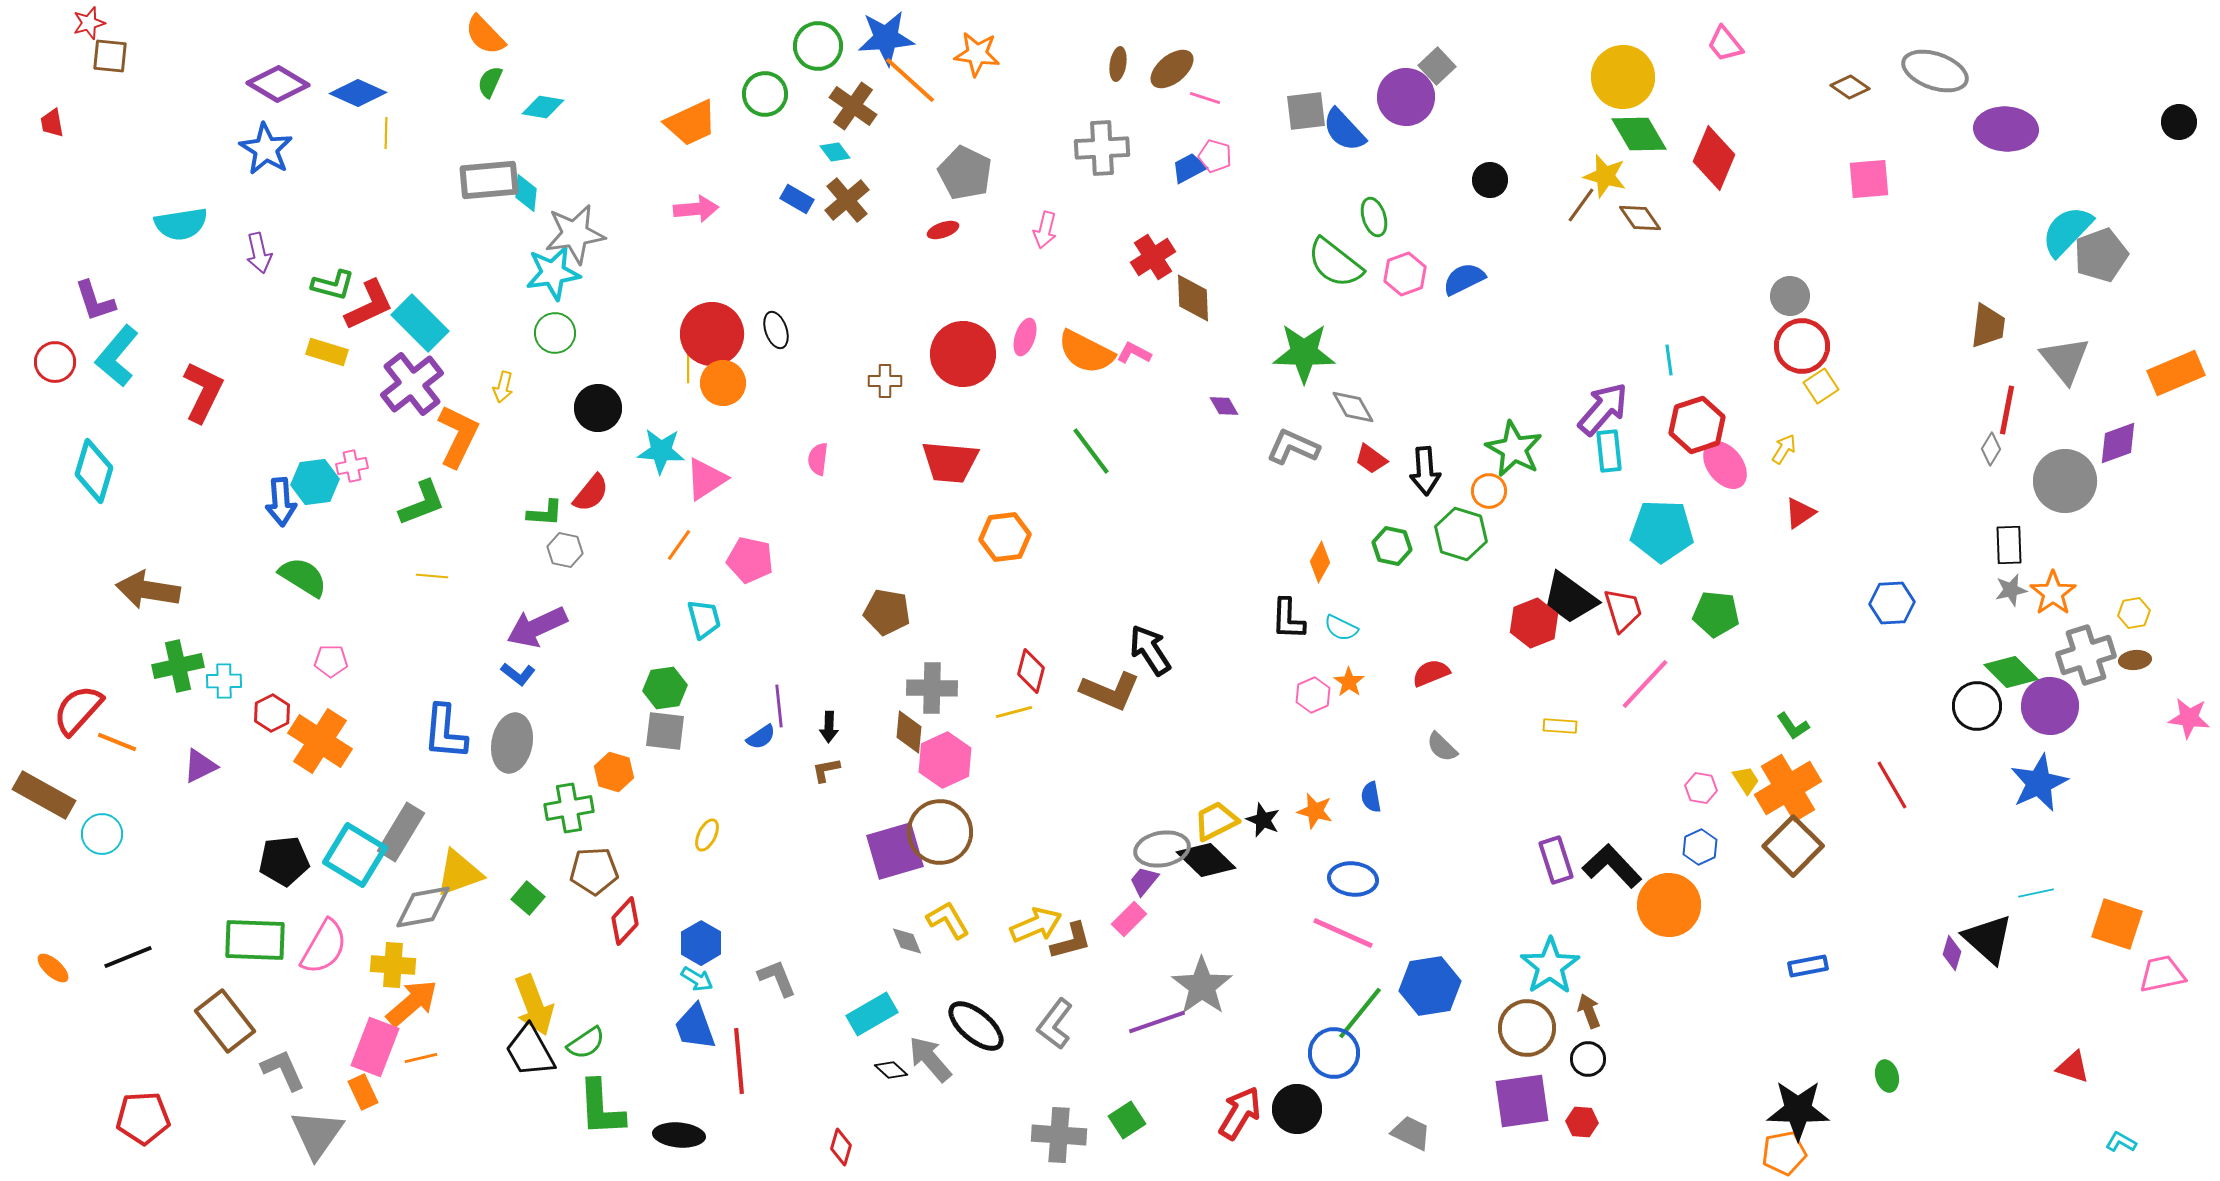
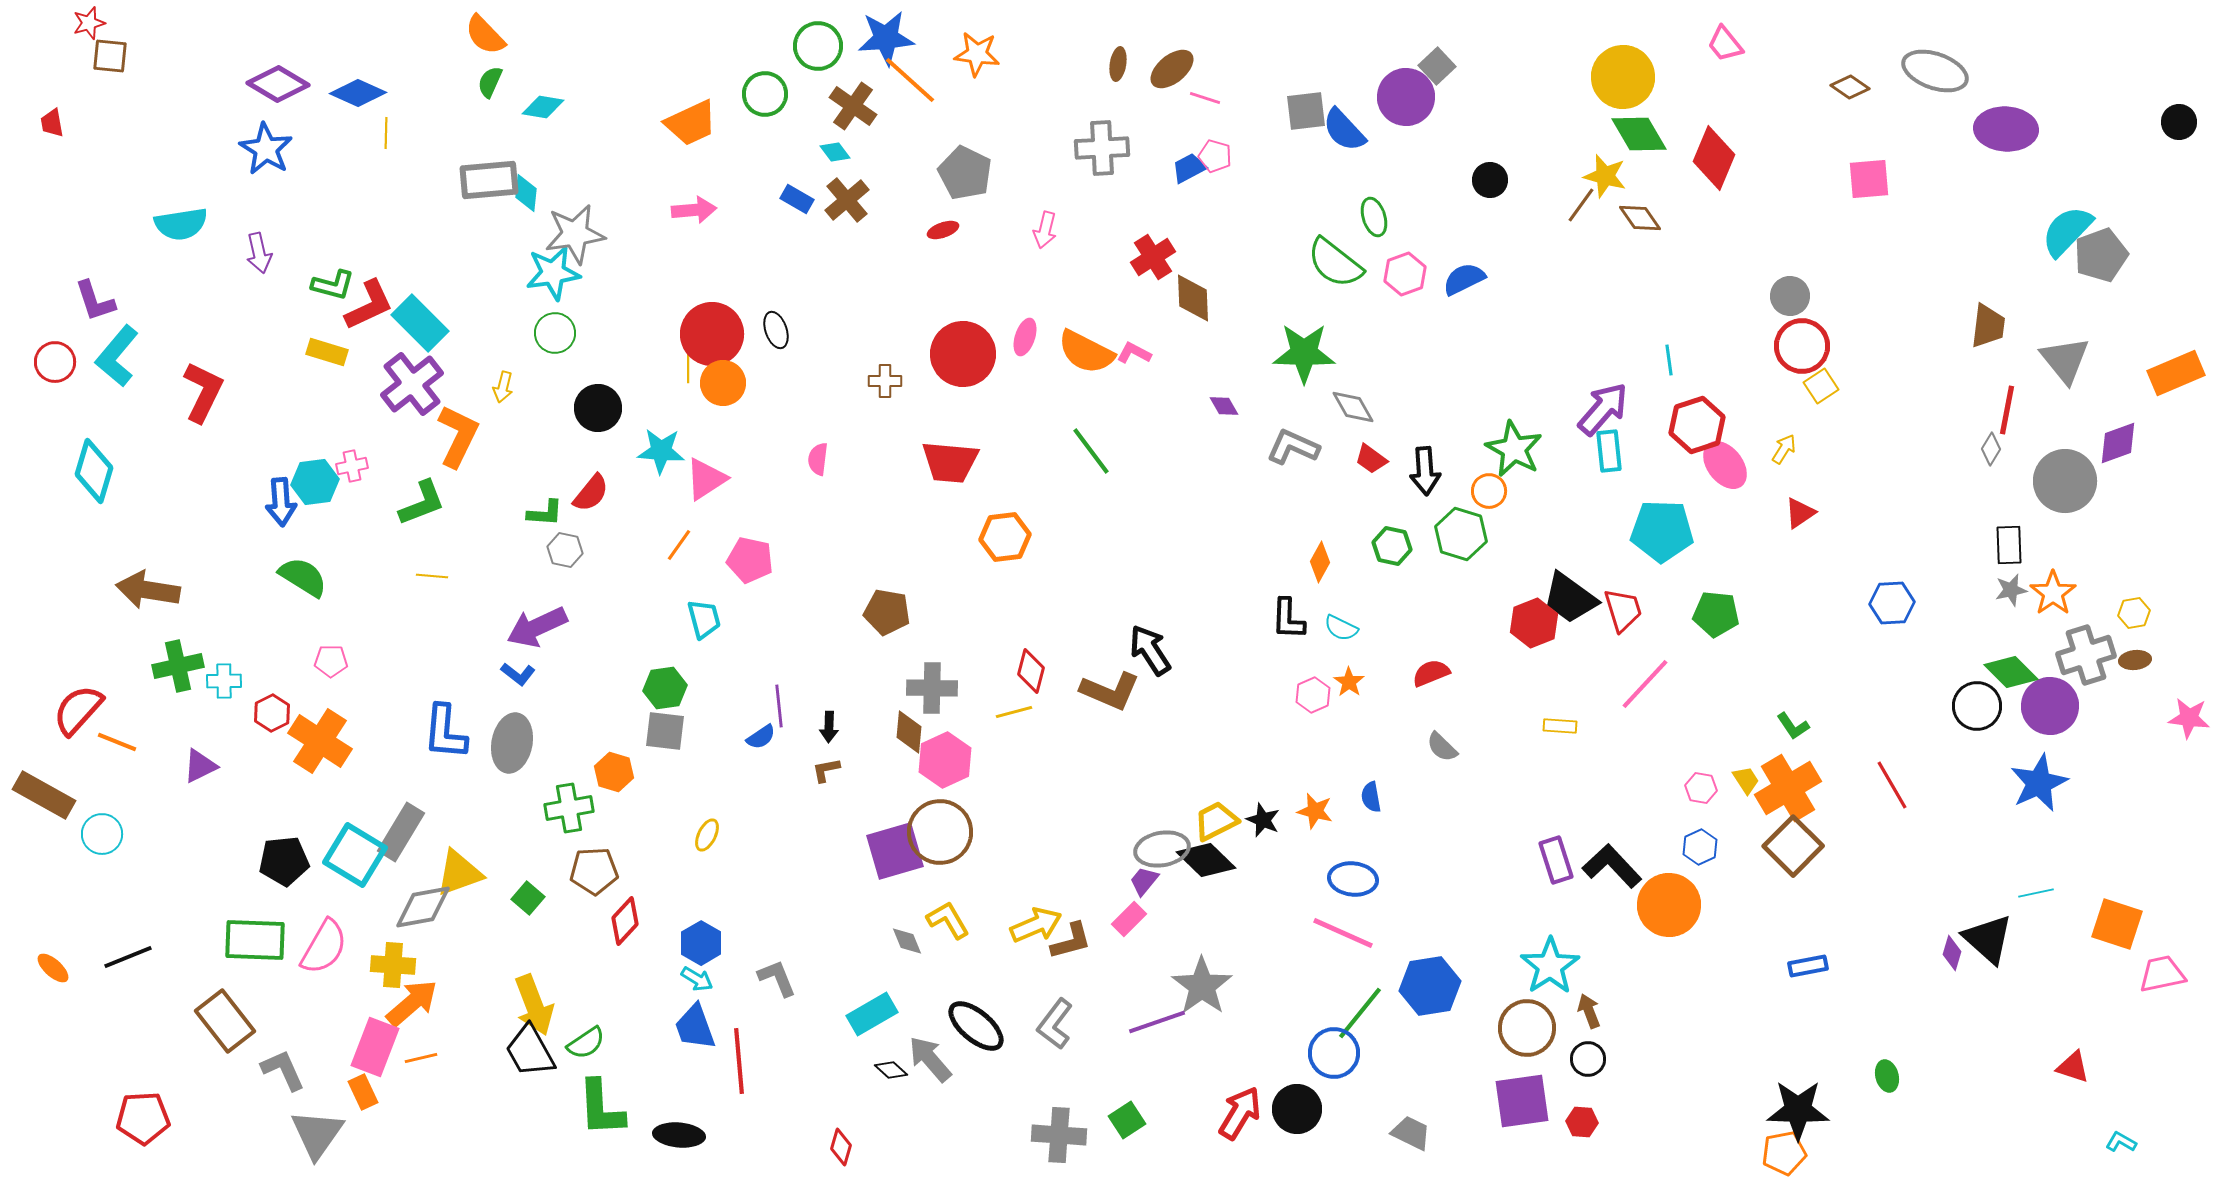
pink arrow at (696, 209): moved 2 px left, 1 px down
